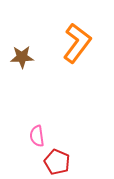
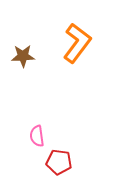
brown star: moved 1 px right, 1 px up
red pentagon: moved 2 px right; rotated 15 degrees counterclockwise
